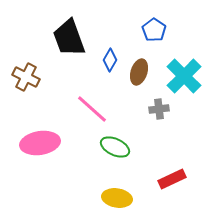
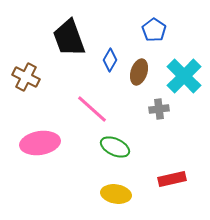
red rectangle: rotated 12 degrees clockwise
yellow ellipse: moved 1 px left, 4 px up
